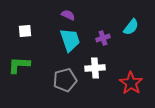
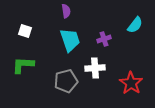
purple semicircle: moved 2 px left, 4 px up; rotated 56 degrees clockwise
cyan semicircle: moved 4 px right, 2 px up
white square: rotated 24 degrees clockwise
purple cross: moved 1 px right, 1 px down
green L-shape: moved 4 px right
gray pentagon: moved 1 px right, 1 px down
